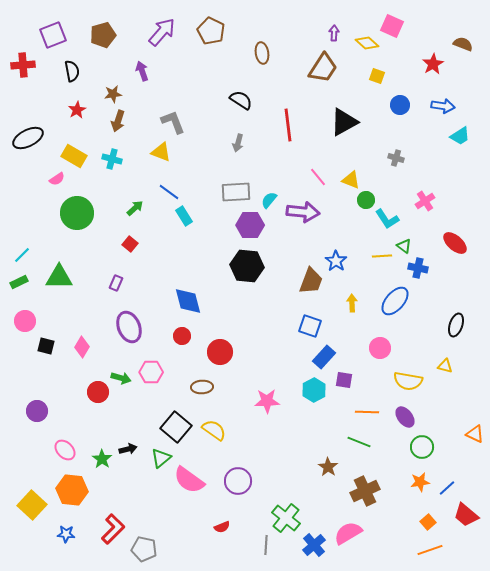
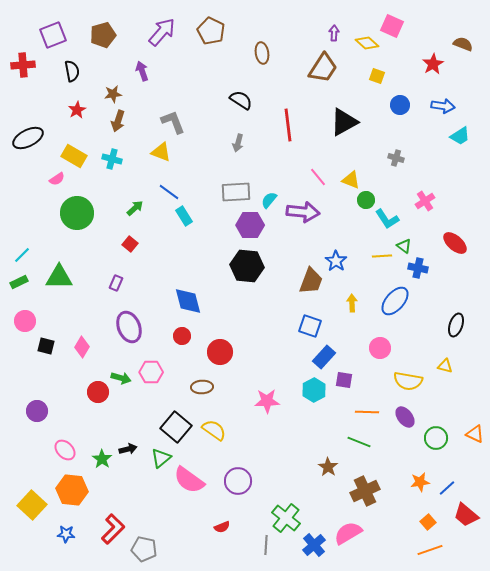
green circle at (422, 447): moved 14 px right, 9 px up
